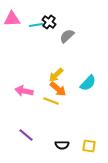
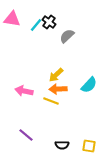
pink triangle: rotated 12 degrees clockwise
cyan line: rotated 40 degrees counterclockwise
cyan semicircle: moved 1 px right, 2 px down
orange arrow: rotated 138 degrees clockwise
